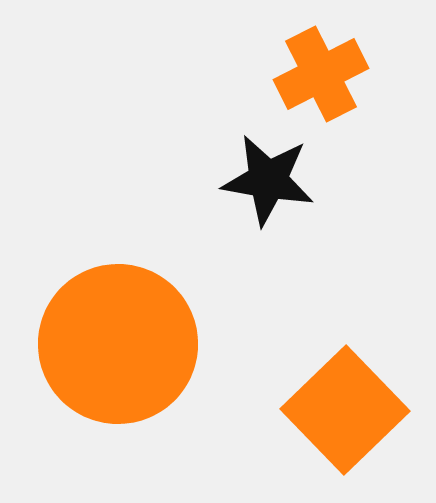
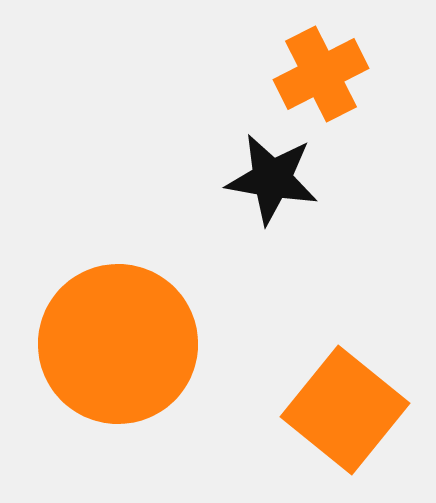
black star: moved 4 px right, 1 px up
orange square: rotated 7 degrees counterclockwise
